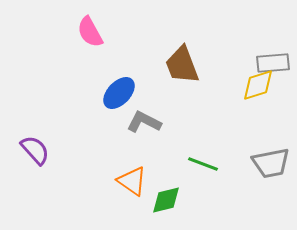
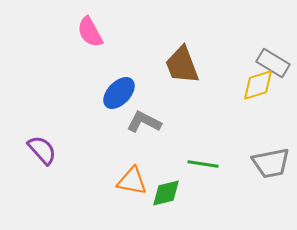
gray rectangle: rotated 36 degrees clockwise
purple semicircle: moved 7 px right
green line: rotated 12 degrees counterclockwise
orange triangle: rotated 24 degrees counterclockwise
green diamond: moved 7 px up
